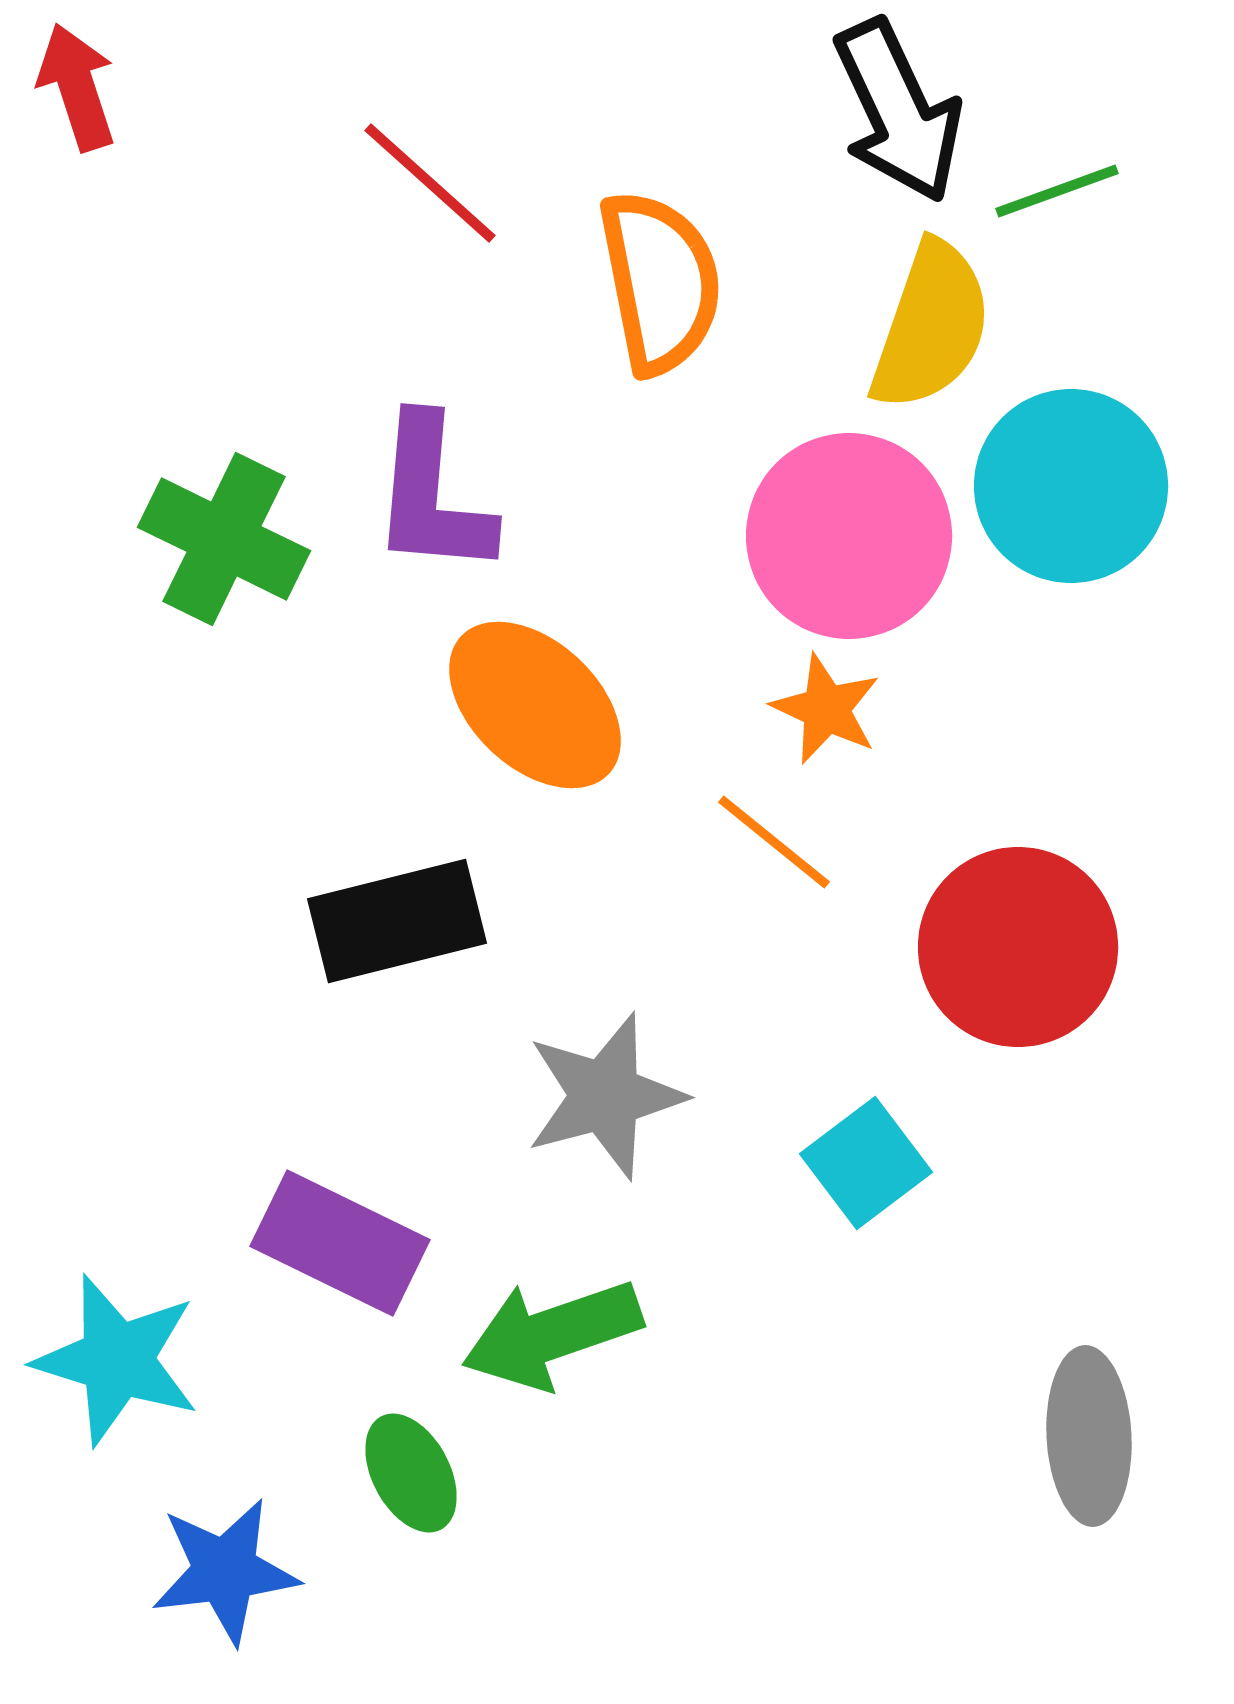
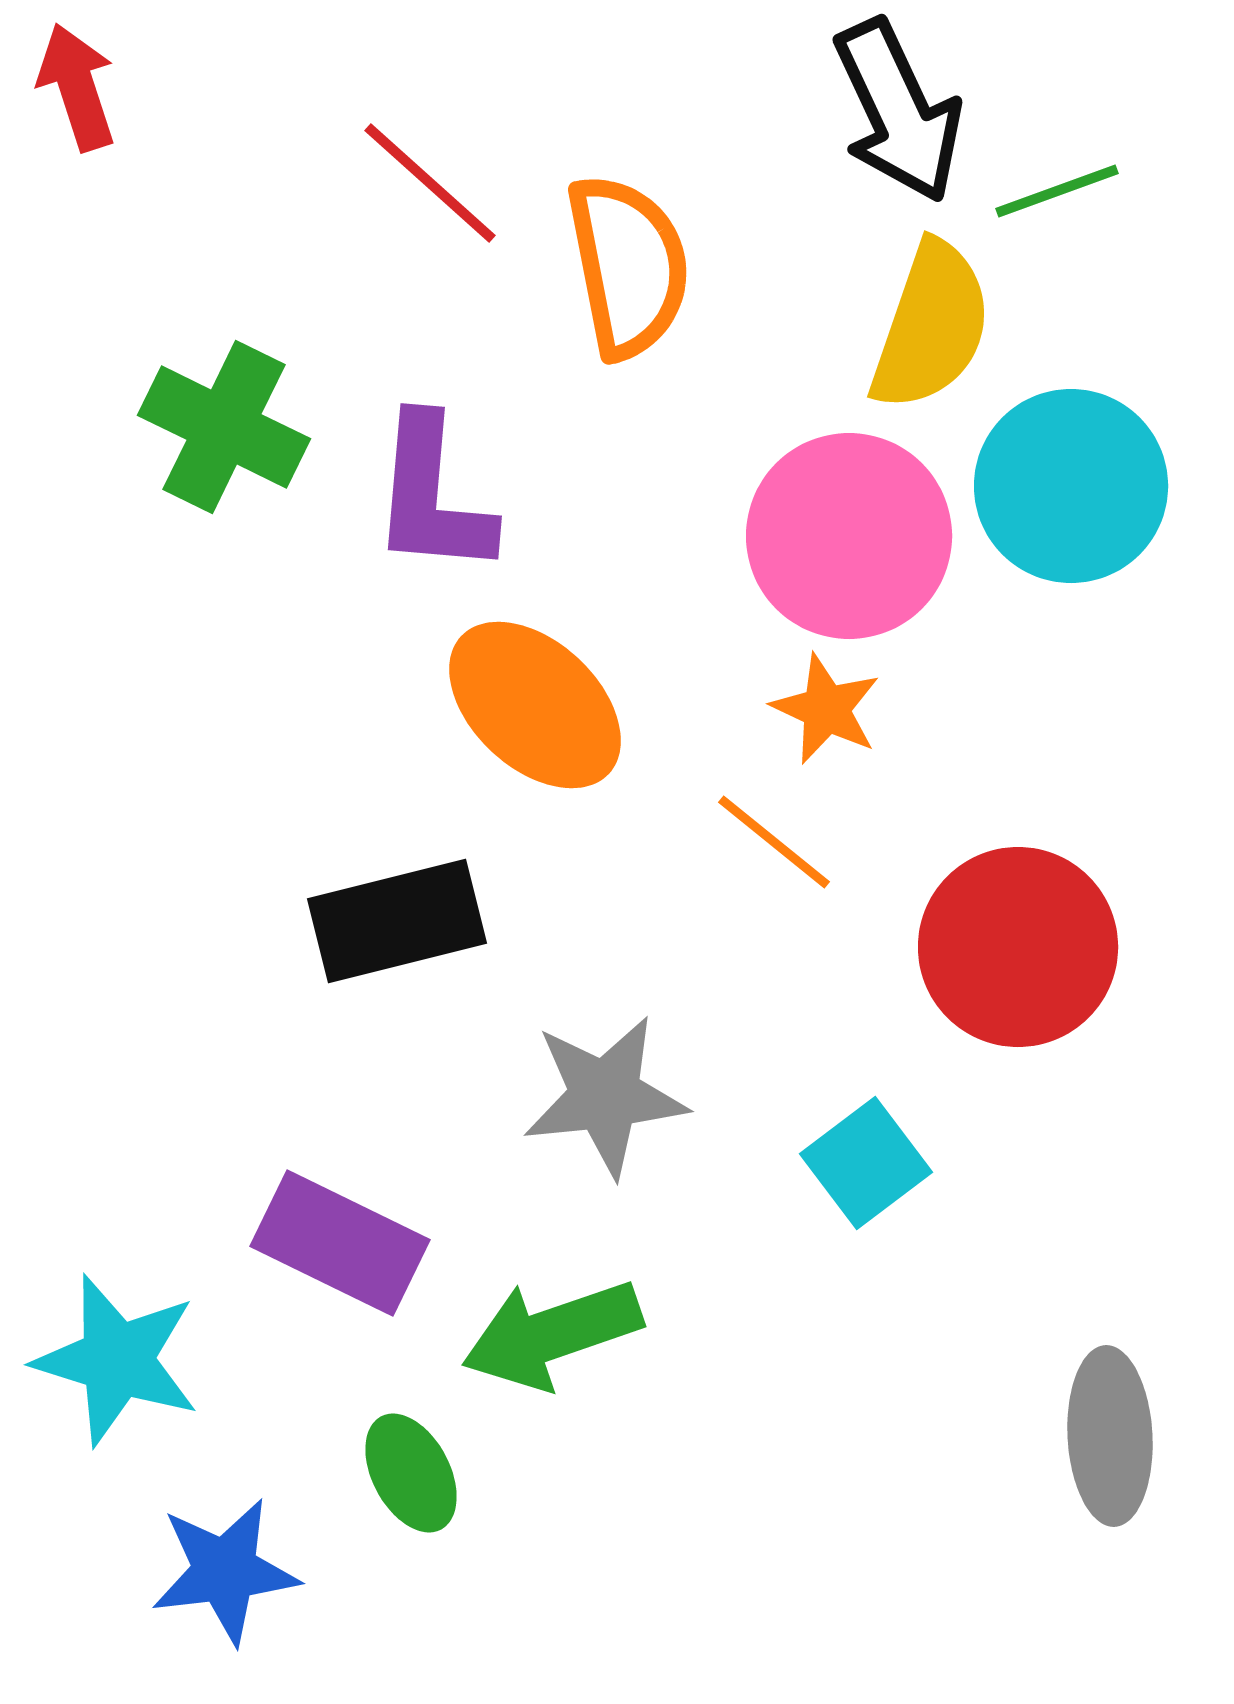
orange semicircle: moved 32 px left, 16 px up
green cross: moved 112 px up
gray star: rotated 9 degrees clockwise
gray ellipse: moved 21 px right
